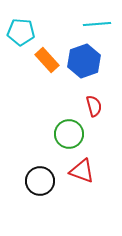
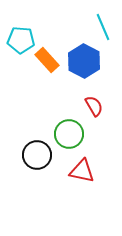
cyan line: moved 6 px right, 3 px down; rotated 72 degrees clockwise
cyan pentagon: moved 8 px down
blue hexagon: rotated 12 degrees counterclockwise
red semicircle: rotated 15 degrees counterclockwise
red triangle: rotated 8 degrees counterclockwise
black circle: moved 3 px left, 26 px up
